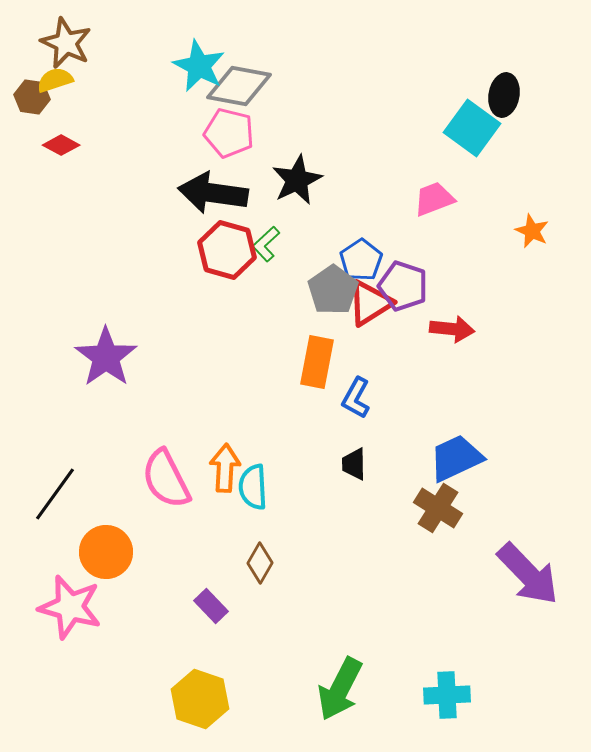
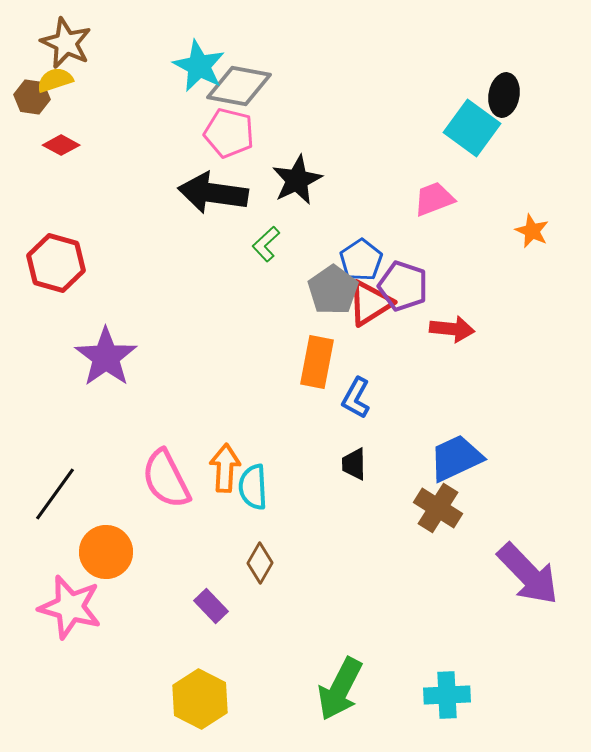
red hexagon: moved 171 px left, 13 px down
yellow hexagon: rotated 8 degrees clockwise
